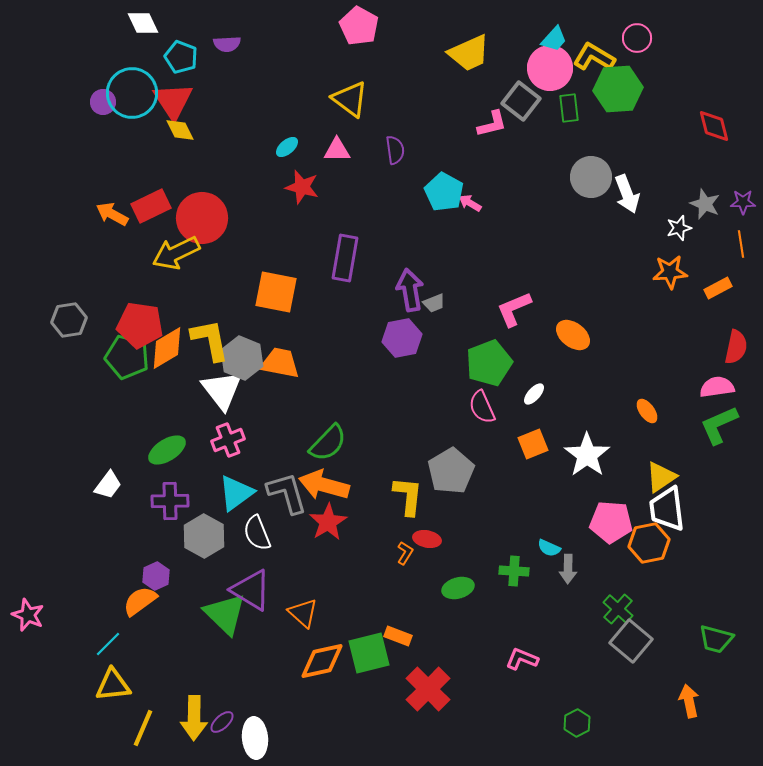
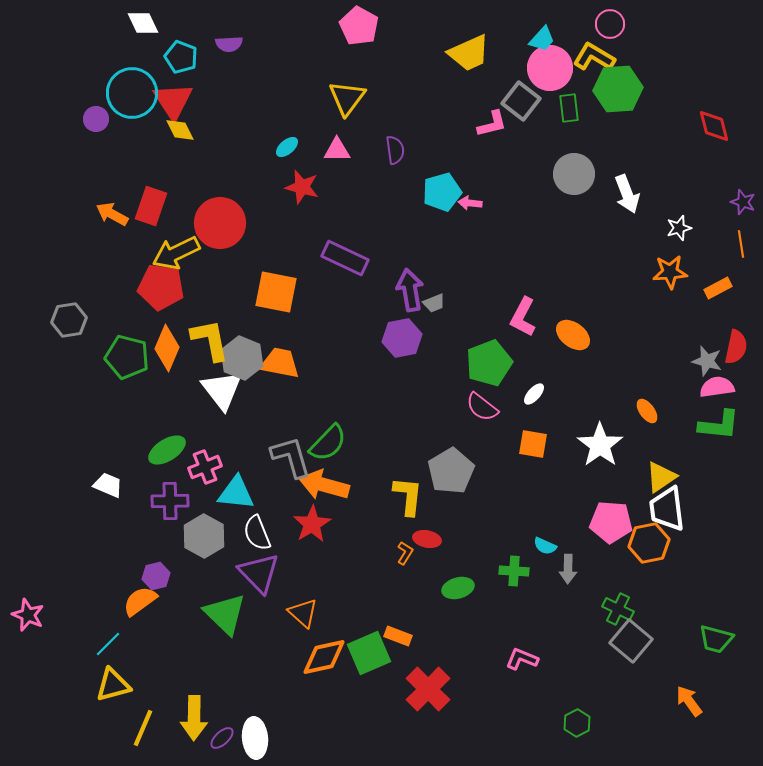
pink circle at (637, 38): moved 27 px left, 14 px up
cyan trapezoid at (554, 39): moved 12 px left
purple semicircle at (227, 44): moved 2 px right
yellow triangle at (350, 99): moved 3 px left, 1 px up; rotated 30 degrees clockwise
purple circle at (103, 102): moved 7 px left, 17 px down
gray circle at (591, 177): moved 17 px left, 3 px up
cyan pentagon at (444, 192): moved 2 px left; rotated 27 degrees clockwise
purple star at (743, 202): rotated 20 degrees clockwise
pink arrow at (470, 203): rotated 25 degrees counterclockwise
gray star at (705, 204): moved 2 px right, 157 px down; rotated 8 degrees counterclockwise
red rectangle at (151, 206): rotated 45 degrees counterclockwise
red circle at (202, 218): moved 18 px right, 5 px down
purple rectangle at (345, 258): rotated 75 degrees counterclockwise
pink L-shape at (514, 309): moved 9 px right, 8 px down; rotated 39 degrees counterclockwise
red pentagon at (140, 325): moved 21 px right, 38 px up
orange diamond at (167, 348): rotated 36 degrees counterclockwise
pink semicircle at (482, 407): rotated 28 degrees counterclockwise
green L-shape at (719, 425): rotated 150 degrees counterclockwise
pink cross at (228, 440): moved 23 px left, 27 px down
orange square at (533, 444): rotated 32 degrees clockwise
white star at (587, 455): moved 13 px right, 10 px up
white trapezoid at (108, 485): rotated 104 degrees counterclockwise
cyan triangle at (236, 493): rotated 42 degrees clockwise
gray L-shape at (287, 493): moved 4 px right, 36 px up
red star at (328, 522): moved 16 px left, 2 px down
cyan semicircle at (549, 548): moved 4 px left, 2 px up
purple hexagon at (156, 576): rotated 12 degrees clockwise
purple triangle at (251, 590): moved 8 px right, 17 px up; rotated 15 degrees clockwise
green cross at (618, 609): rotated 16 degrees counterclockwise
green square at (369, 653): rotated 9 degrees counterclockwise
orange diamond at (322, 661): moved 2 px right, 4 px up
yellow triangle at (113, 685): rotated 9 degrees counterclockwise
orange arrow at (689, 701): rotated 24 degrees counterclockwise
purple ellipse at (222, 722): moved 16 px down
